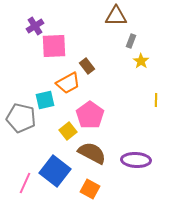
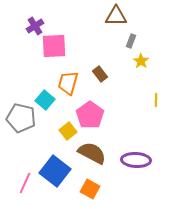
brown rectangle: moved 13 px right, 8 px down
orange trapezoid: rotated 135 degrees clockwise
cyan square: rotated 36 degrees counterclockwise
